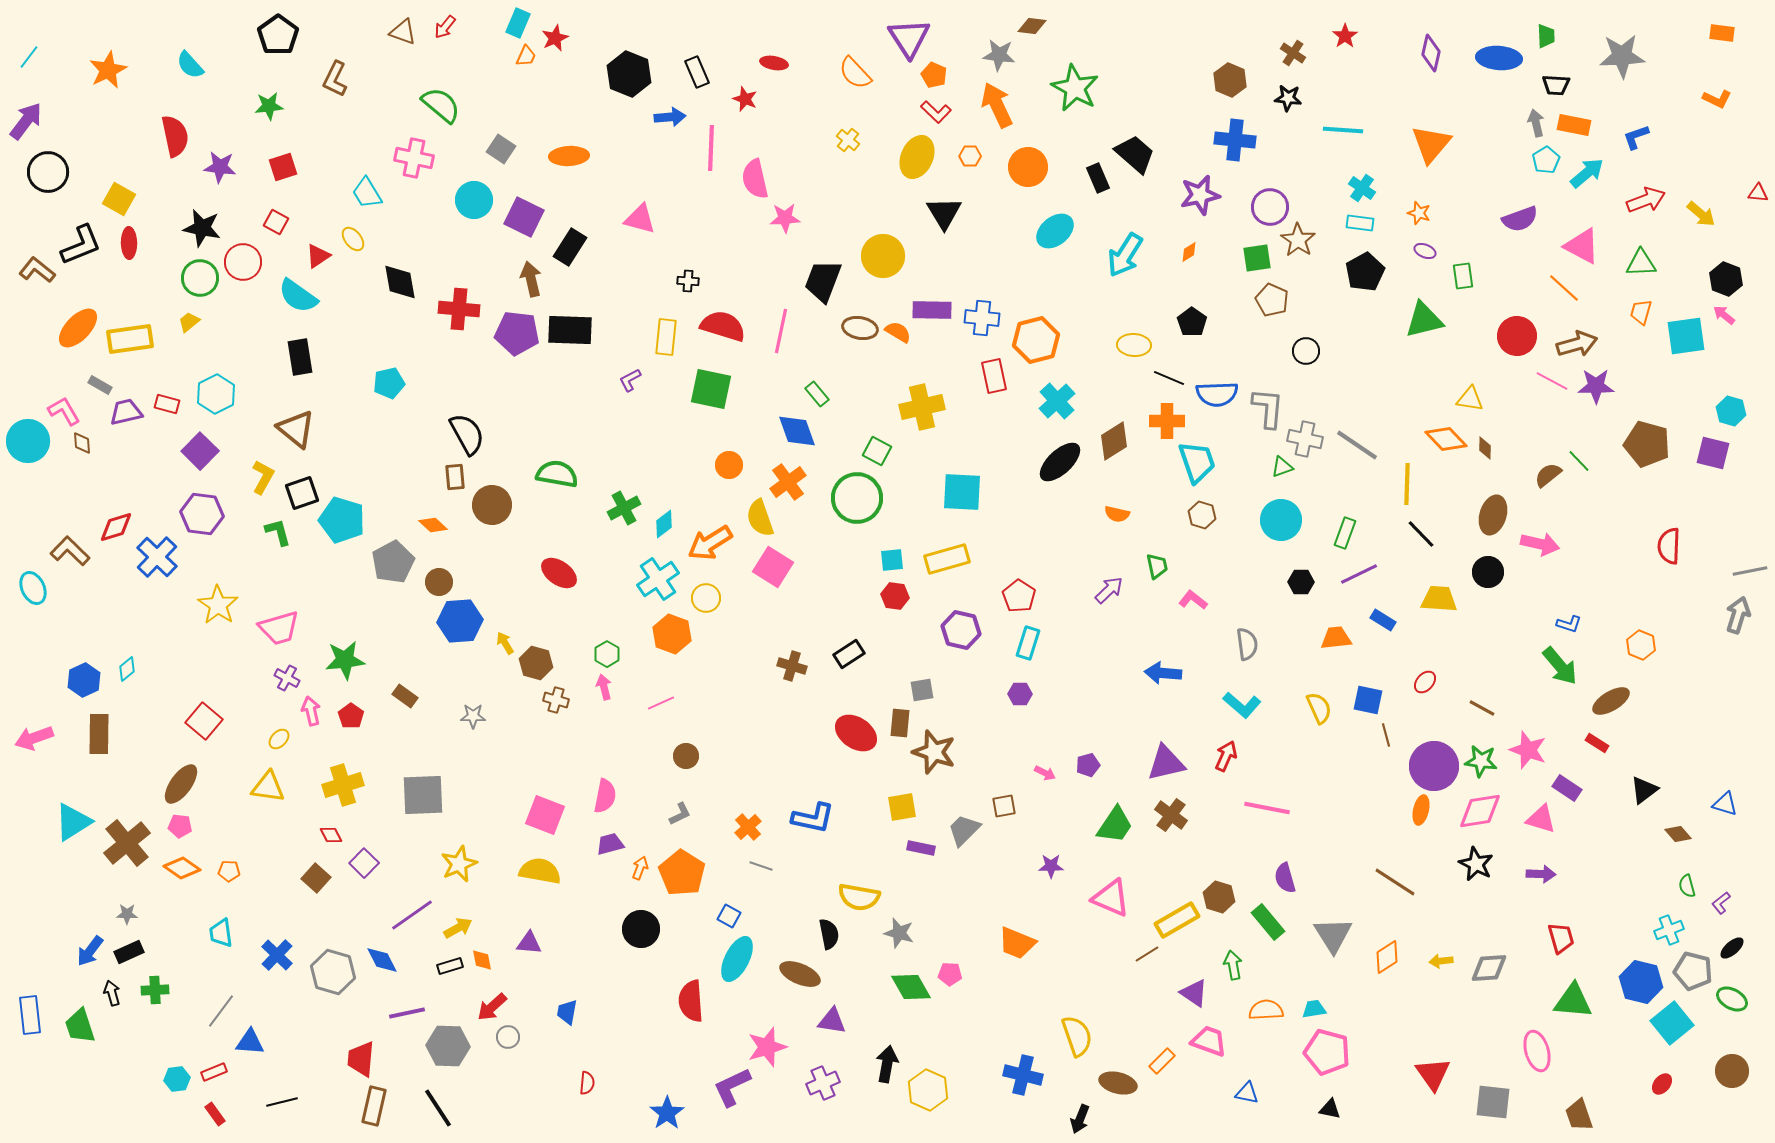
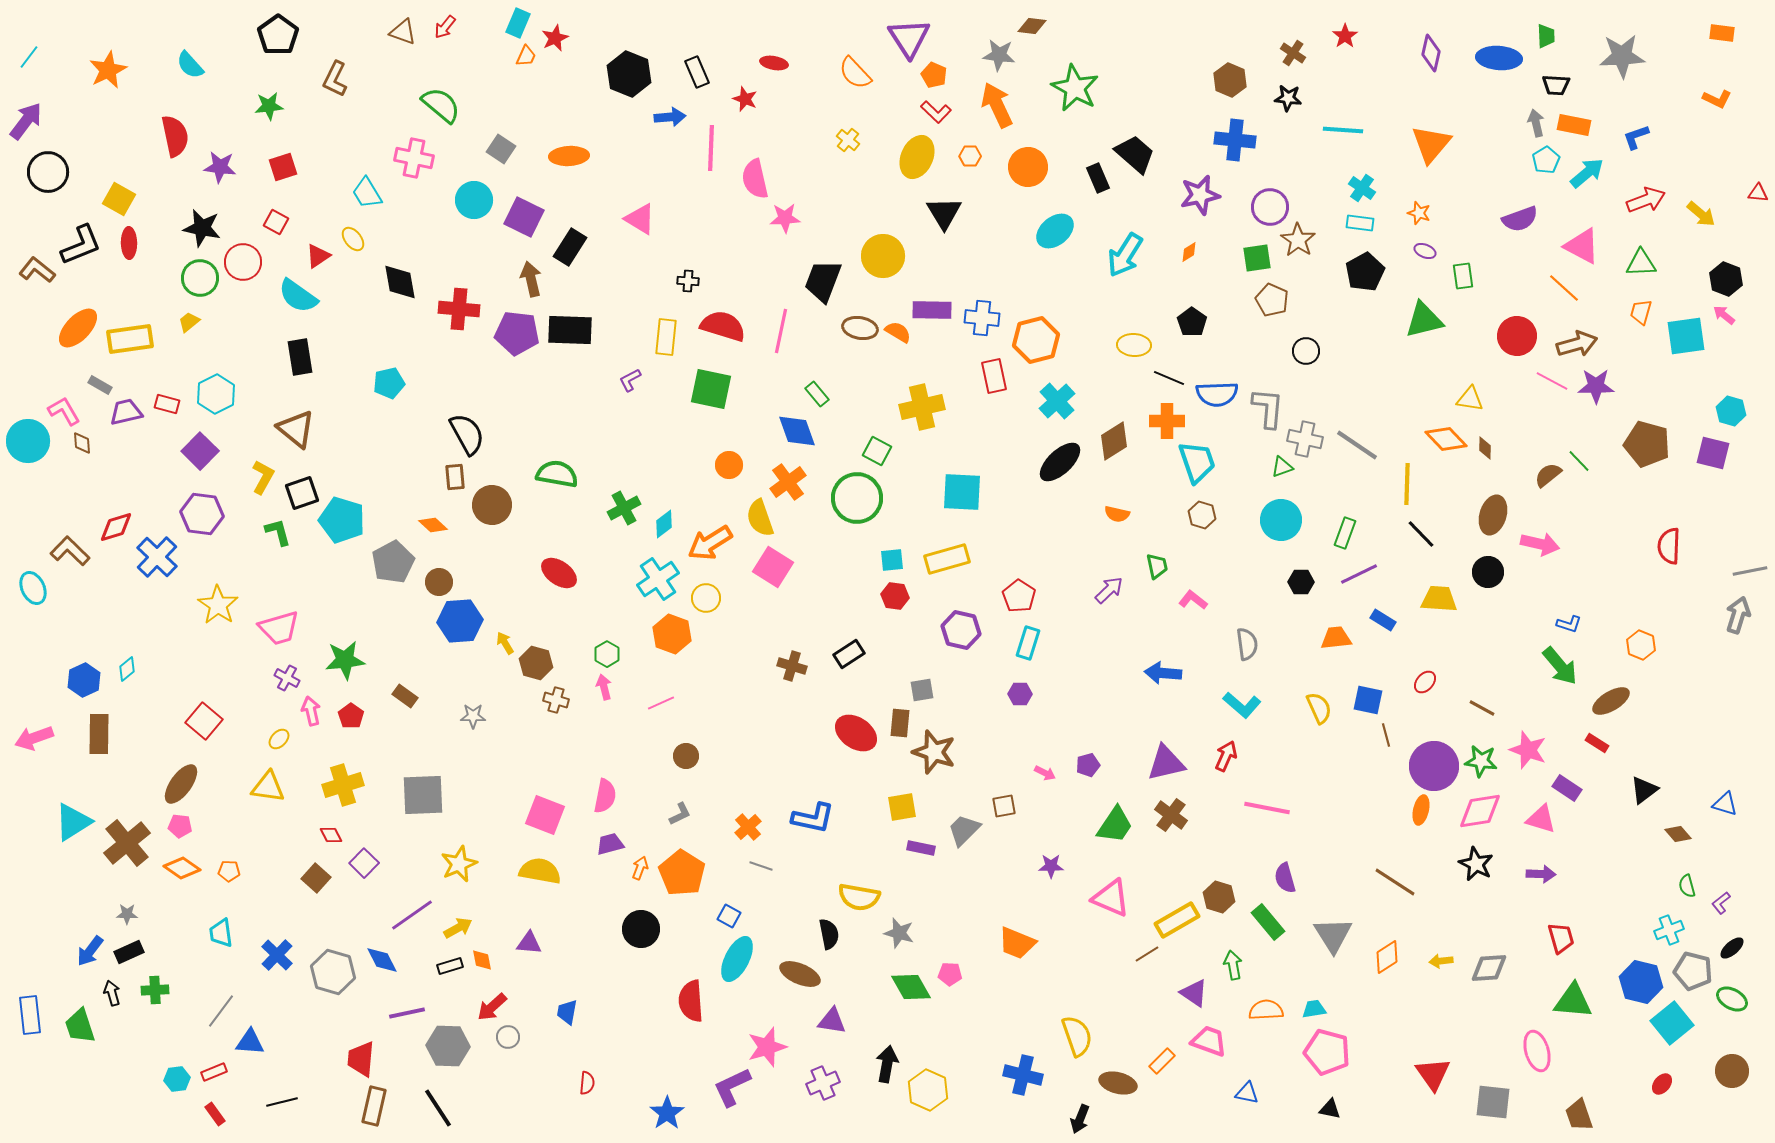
pink triangle at (640, 219): rotated 16 degrees clockwise
